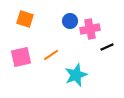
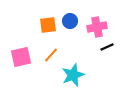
orange square: moved 23 px right, 6 px down; rotated 24 degrees counterclockwise
pink cross: moved 7 px right, 2 px up
orange line: rotated 14 degrees counterclockwise
cyan star: moved 3 px left
